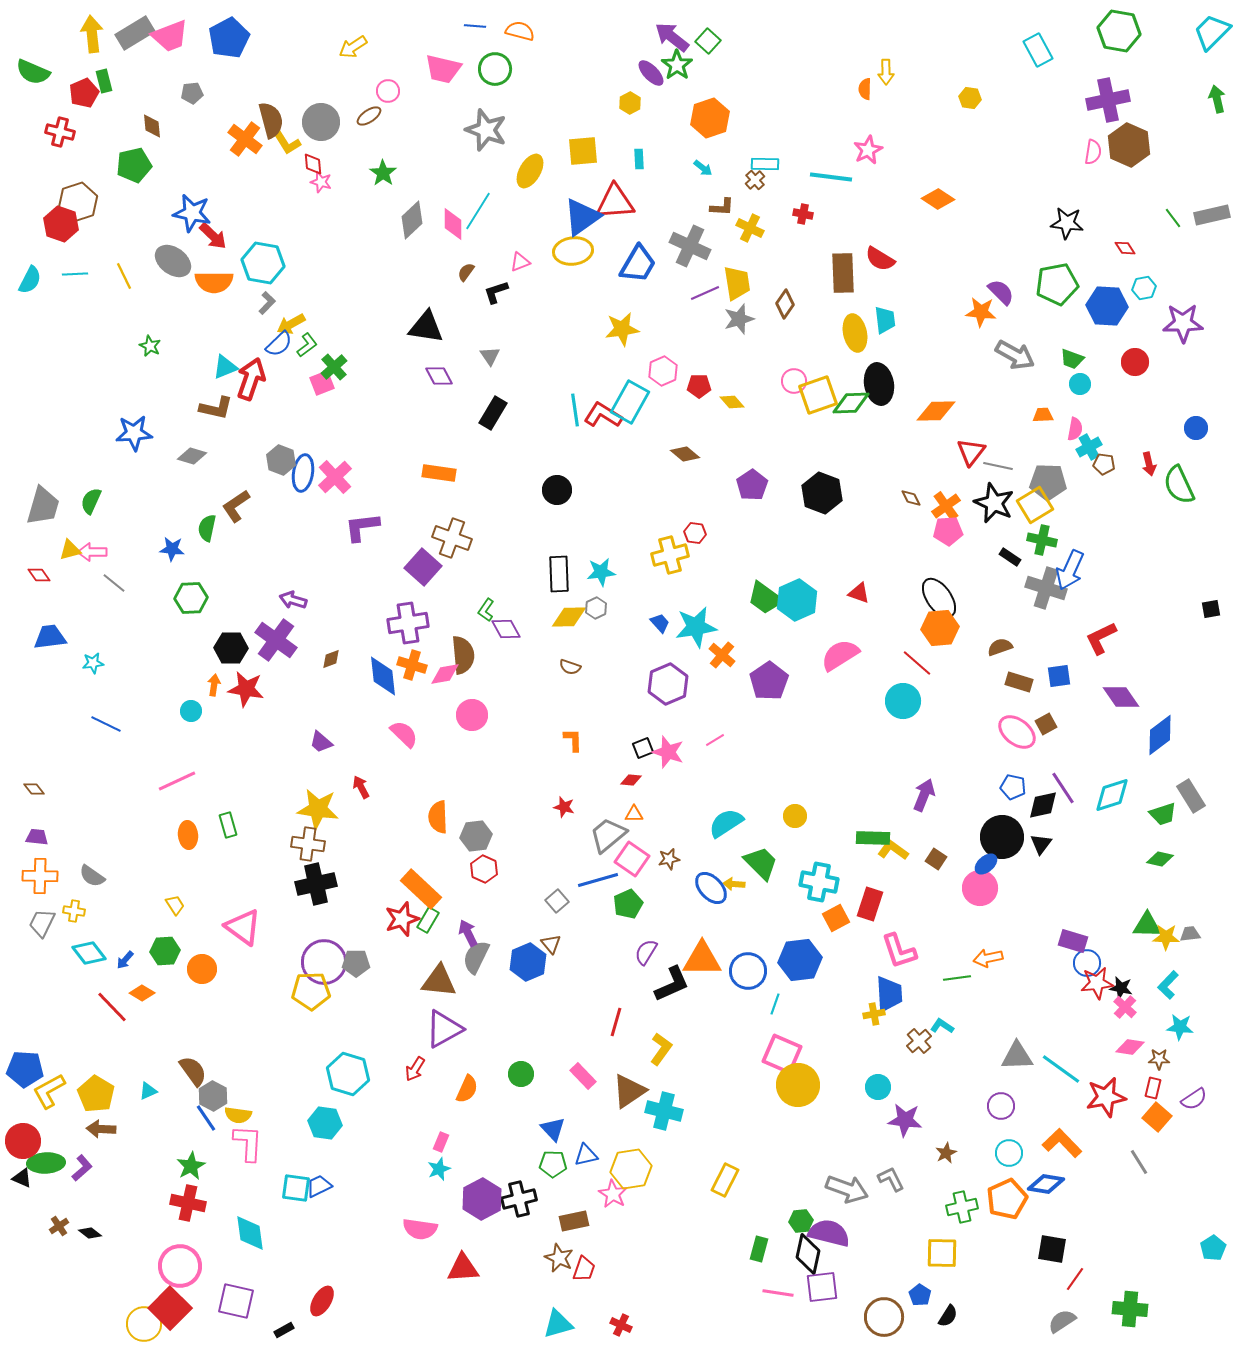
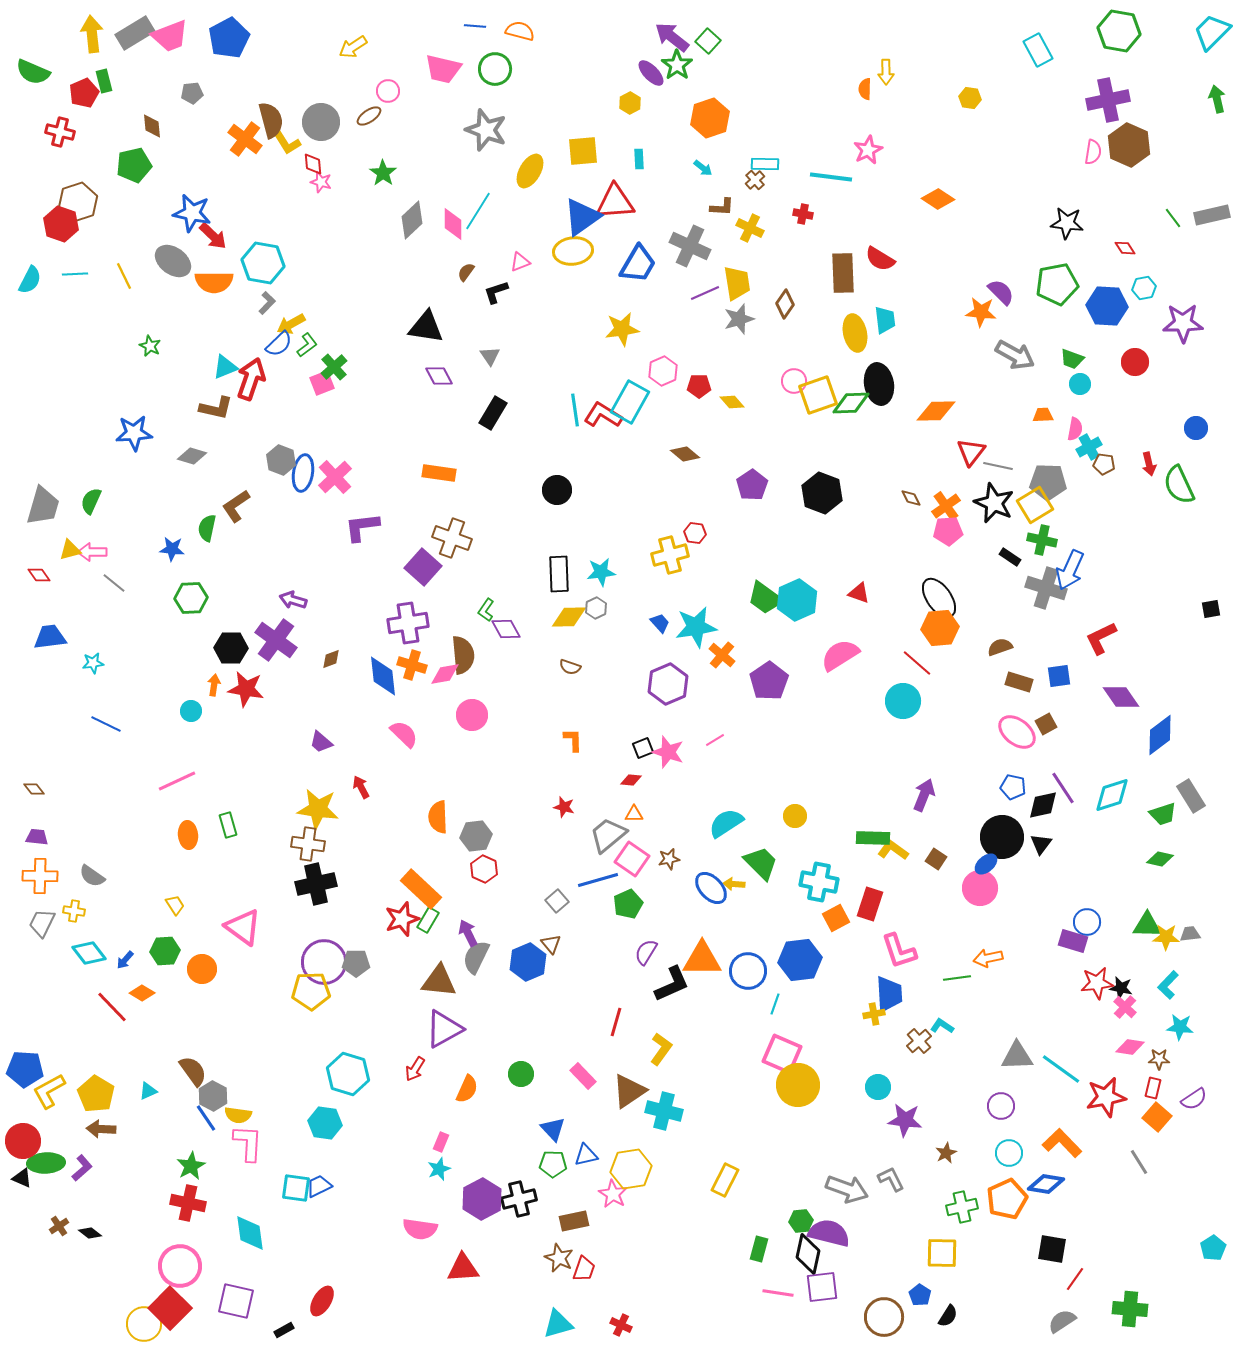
blue circle at (1087, 963): moved 41 px up
